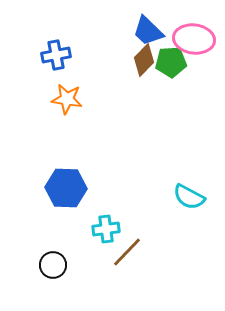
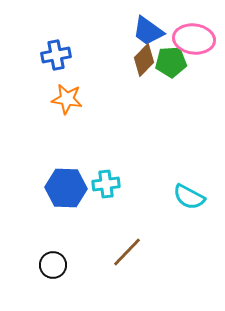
blue trapezoid: rotated 8 degrees counterclockwise
cyan cross: moved 45 px up
